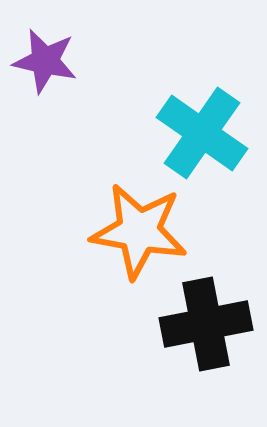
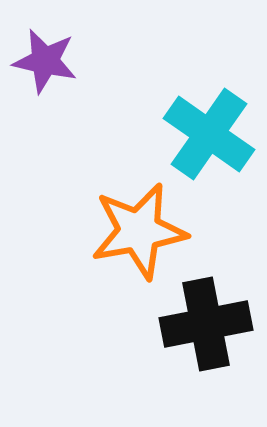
cyan cross: moved 7 px right, 1 px down
orange star: rotated 20 degrees counterclockwise
